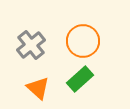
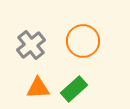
green rectangle: moved 6 px left, 10 px down
orange triangle: rotated 45 degrees counterclockwise
